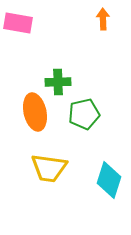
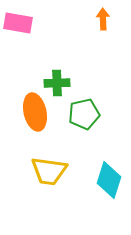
green cross: moved 1 px left, 1 px down
yellow trapezoid: moved 3 px down
